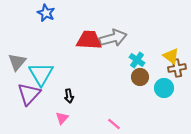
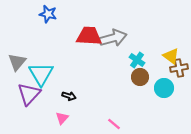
blue star: moved 2 px right, 1 px down; rotated 12 degrees counterclockwise
red trapezoid: moved 4 px up
brown cross: moved 2 px right
black arrow: rotated 64 degrees counterclockwise
